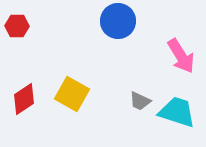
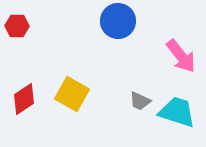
pink arrow: rotated 6 degrees counterclockwise
